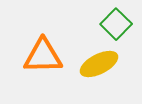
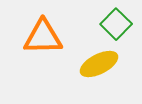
orange triangle: moved 19 px up
